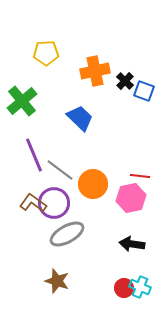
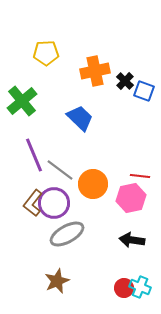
brown L-shape: rotated 88 degrees counterclockwise
black arrow: moved 4 px up
brown star: rotated 30 degrees clockwise
